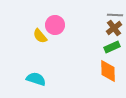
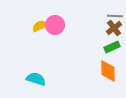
gray line: moved 1 px down
yellow semicircle: moved 10 px up; rotated 105 degrees clockwise
